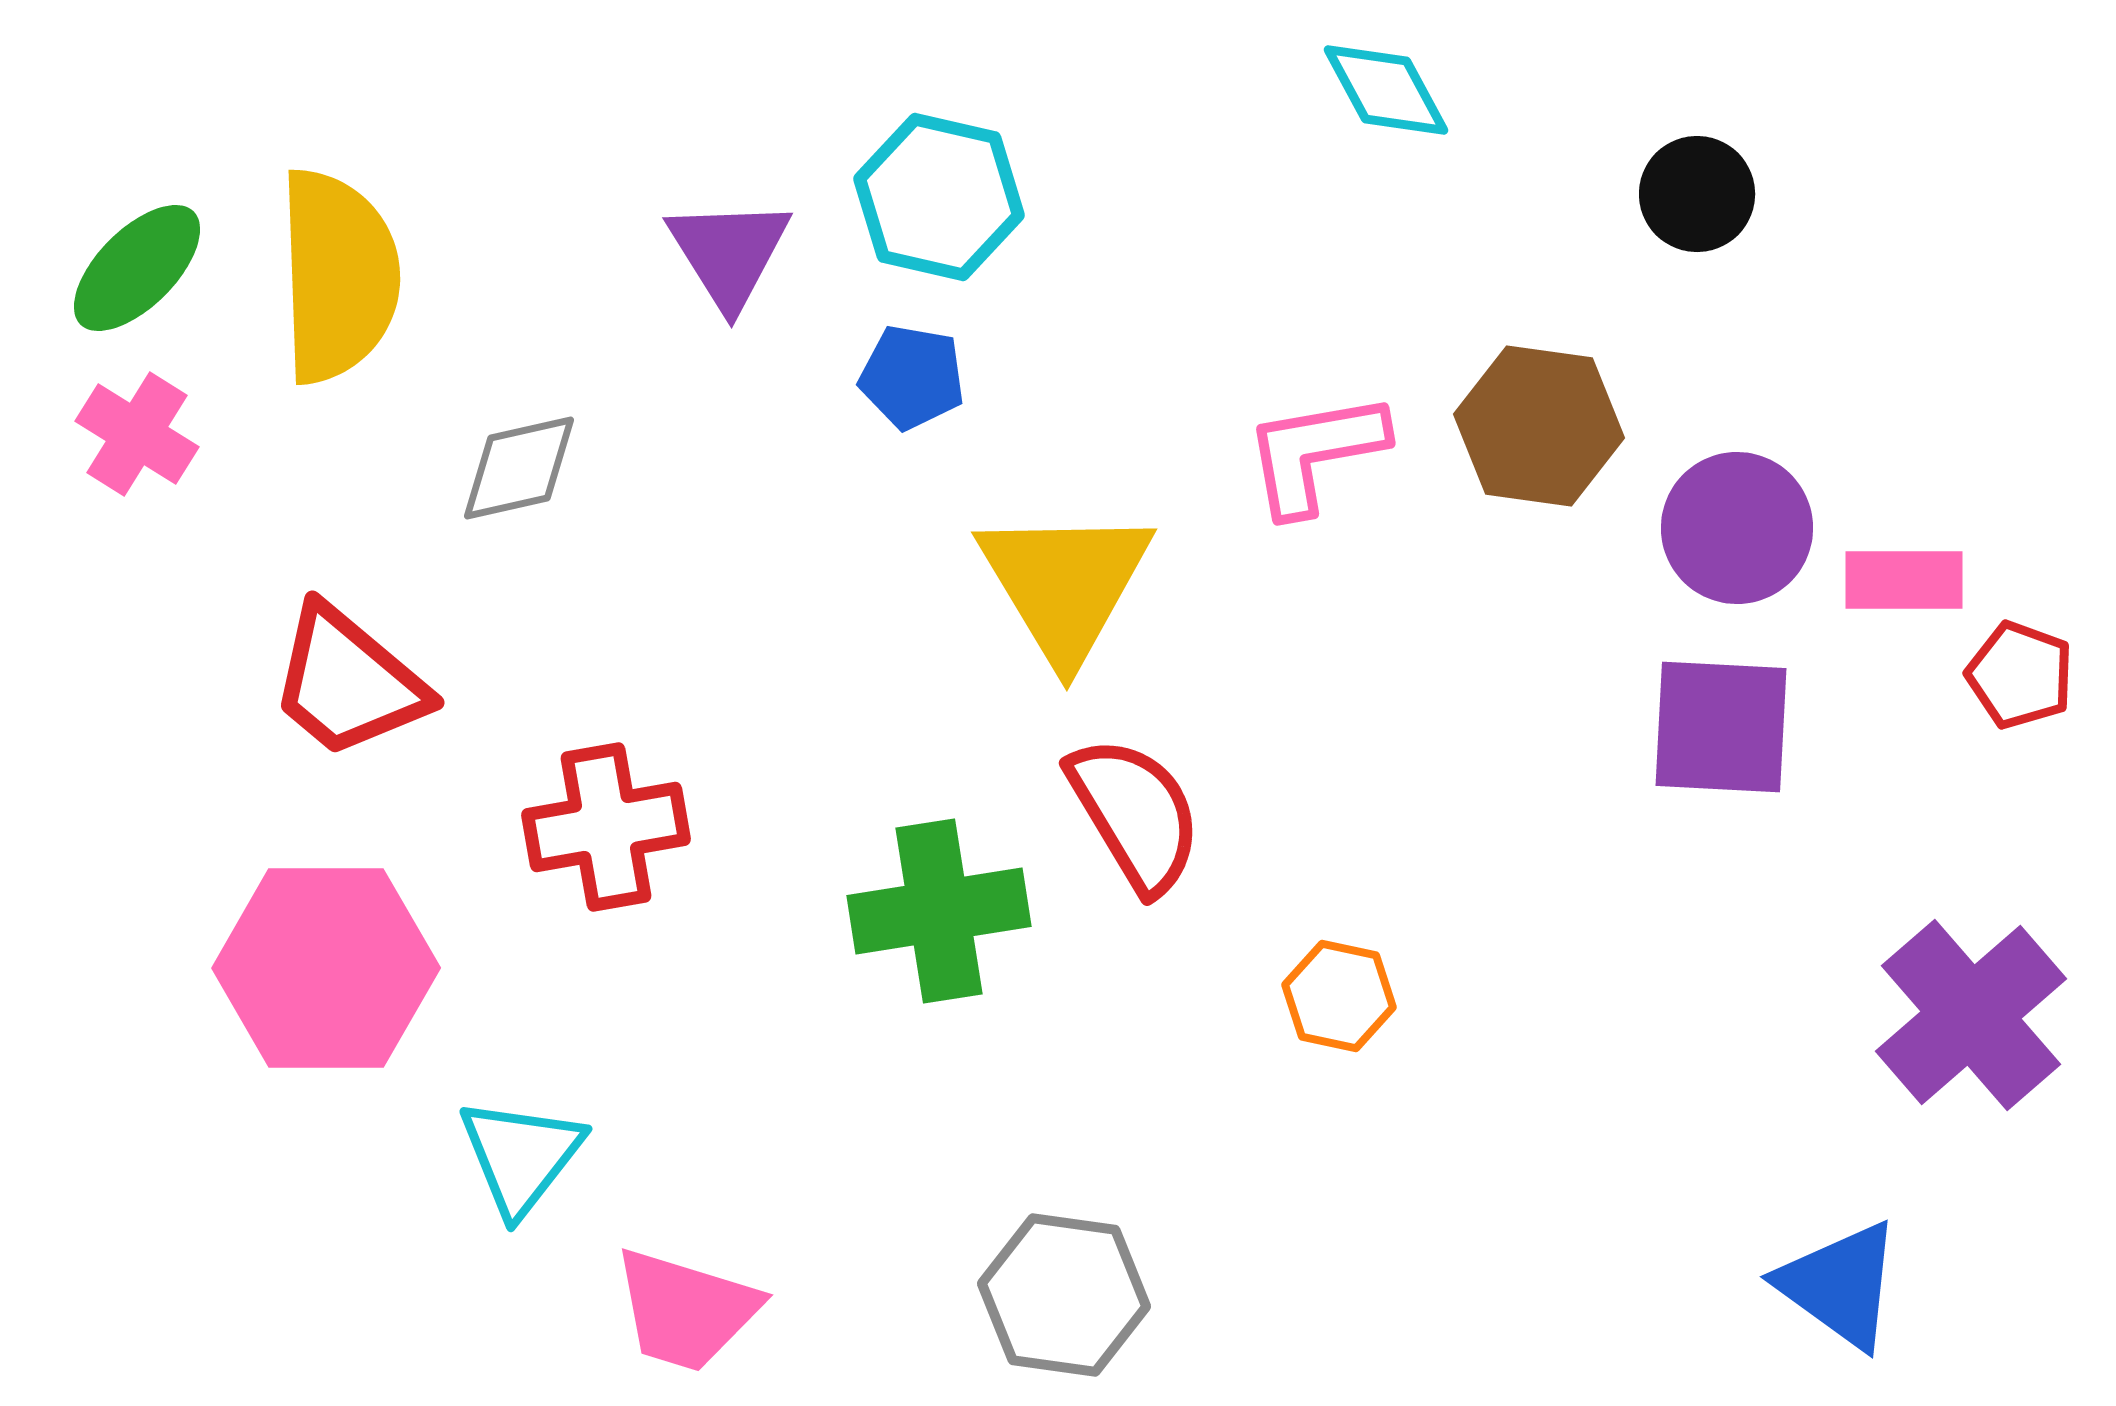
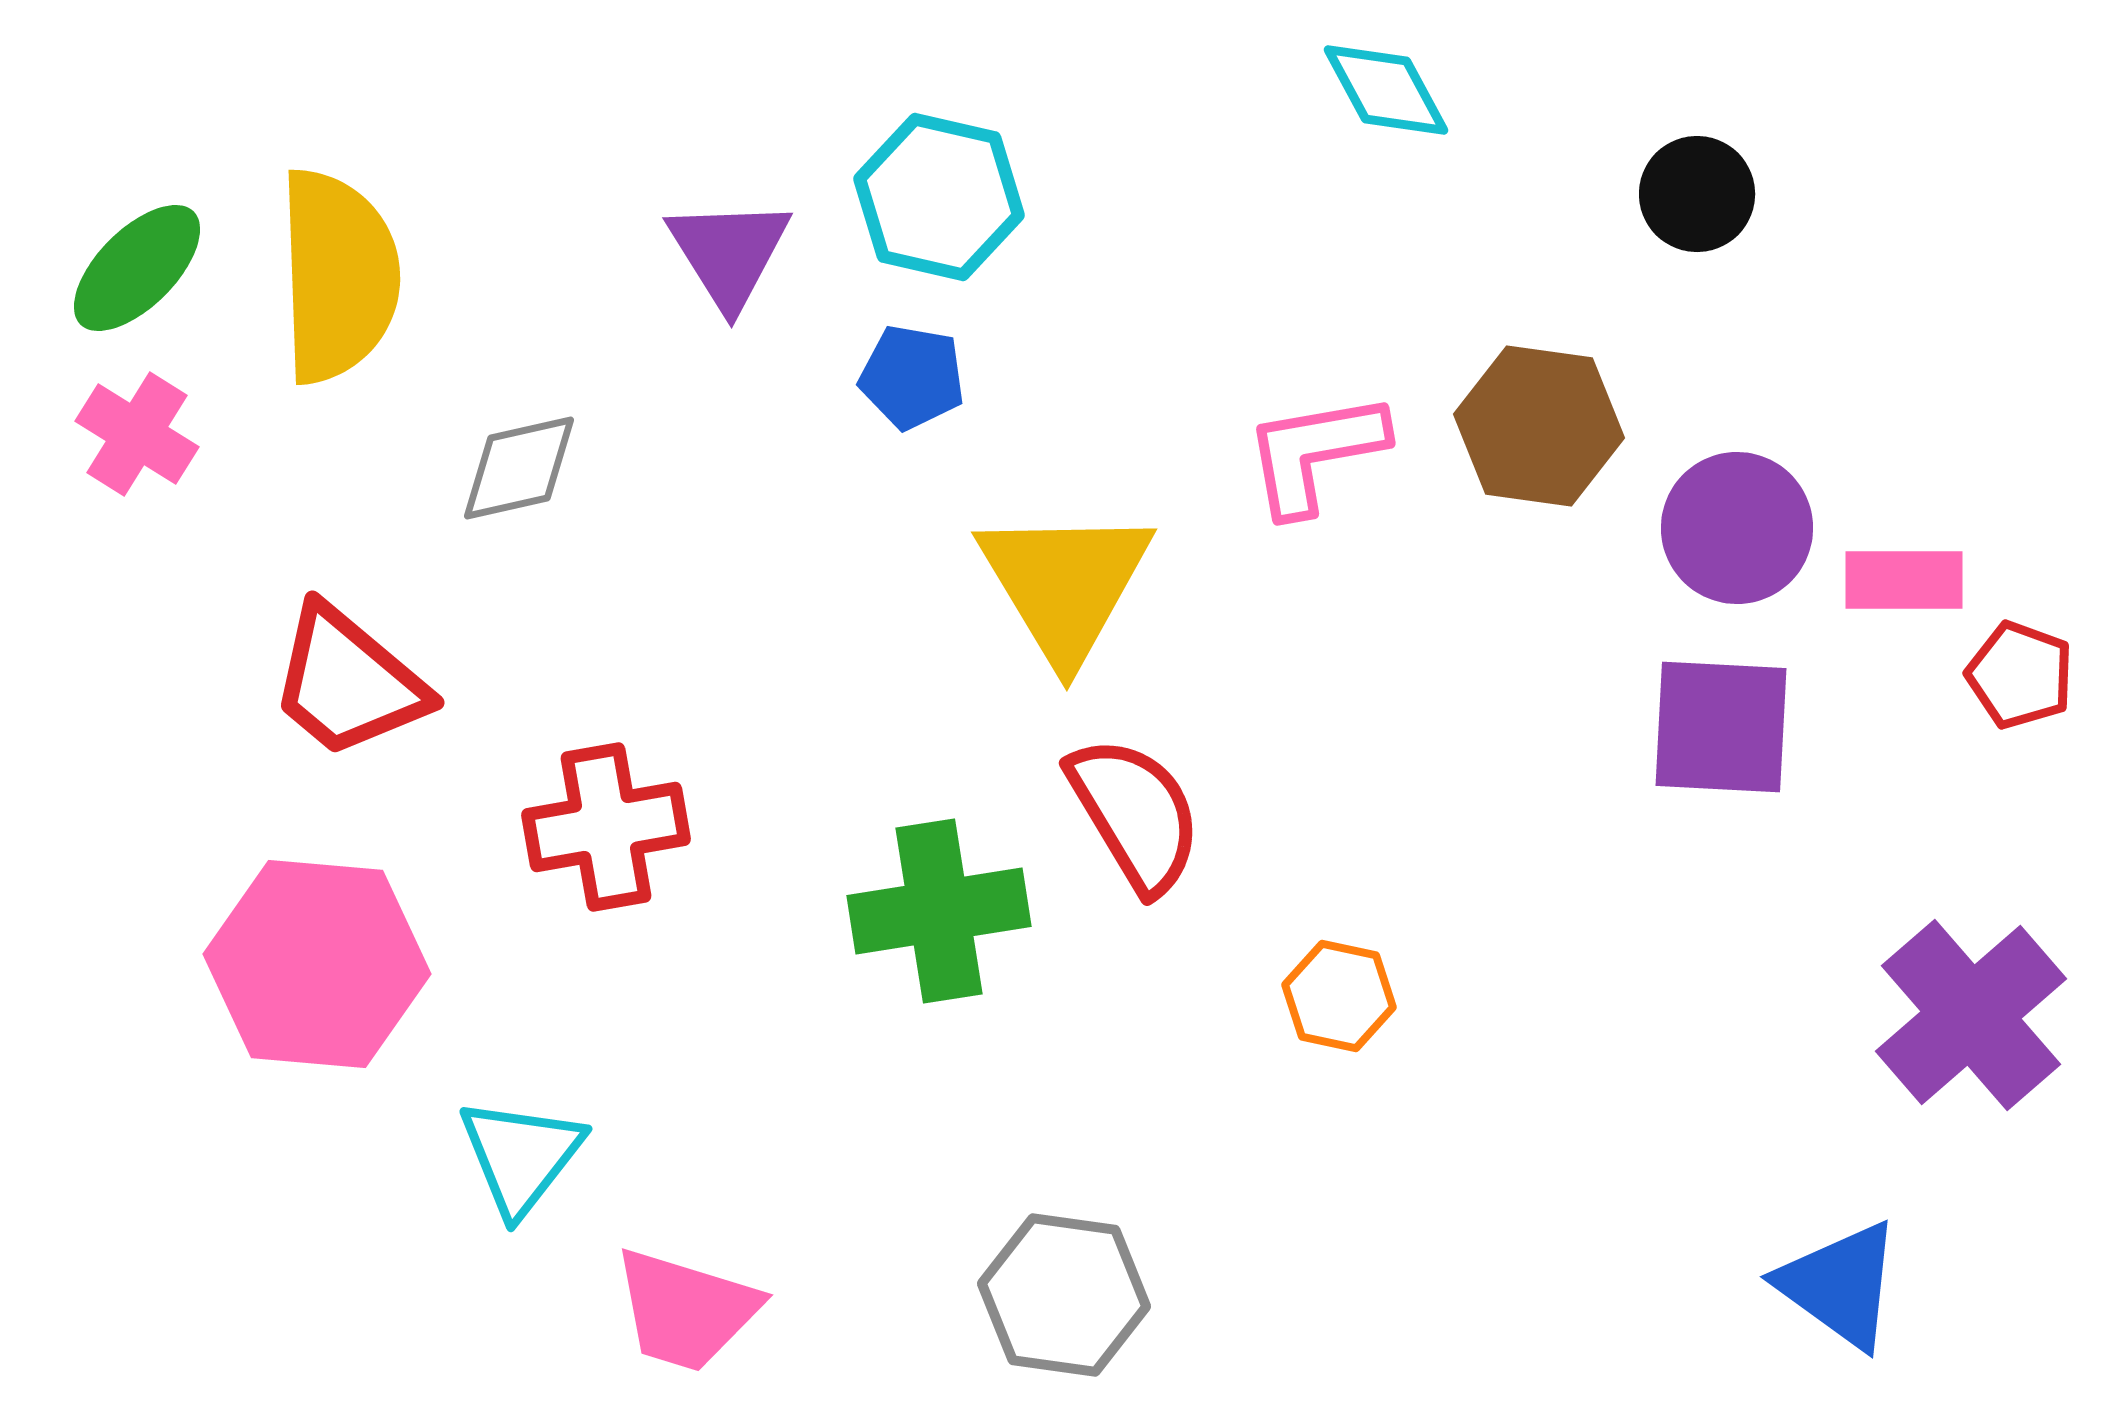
pink hexagon: moved 9 px left, 4 px up; rotated 5 degrees clockwise
